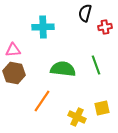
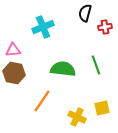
cyan cross: rotated 20 degrees counterclockwise
